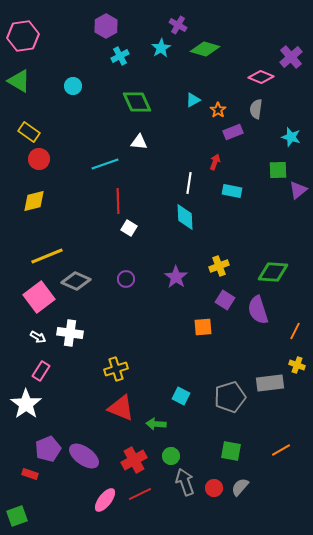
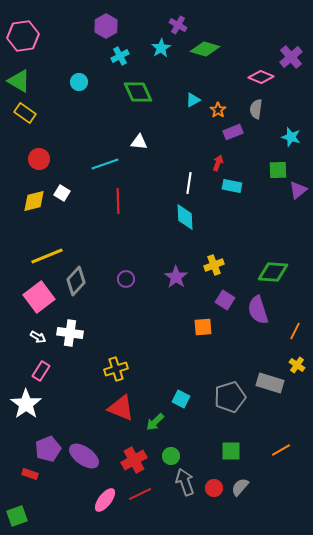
cyan circle at (73, 86): moved 6 px right, 4 px up
green diamond at (137, 102): moved 1 px right, 10 px up
yellow rectangle at (29, 132): moved 4 px left, 19 px up
red arrow at (215, 162): moved 3 px right, 1 px down
cyan rectangle at (232, 191): moved 5 px up
white square at (129, 228): moved 67 px left, 35 px up
yellow cross at (219, 266): moved 5 px left, 1 px up
gray diamond at (76, 281): rotated 72 degrees counterclockwise
yellow cross at (297, 365): rotated 14 degrees clockwise
gray rectangle at (270, 383): rotated 24 degrees clockwise
cyan square at (181, 396): moved 3 px down
green arrow at (156, 424): moved 1 px left, 2 px up; rotated 48 degrees counterclockwise
green square at (231, 451): rotated 10 degrees counterclockwise
